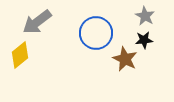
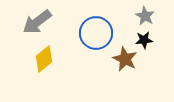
yellow diamond: moved 24 px right, 4 px down
